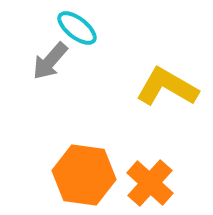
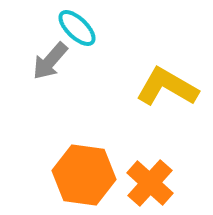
cyan ellipse: rotated 6 degrees clockwise
